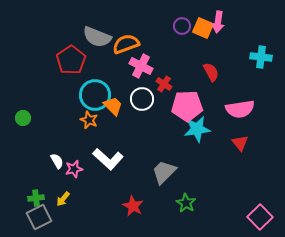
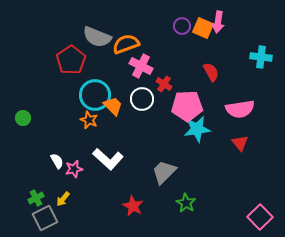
green cross: rotated 21 degrees counterclockwise
gray square: moved 6 px right, 1 px down
